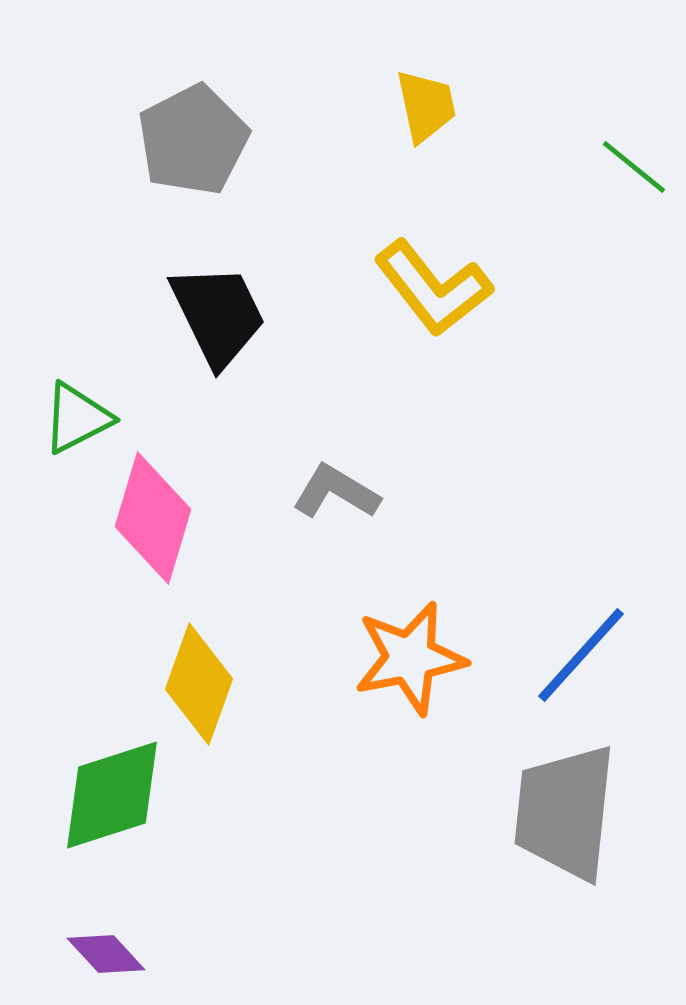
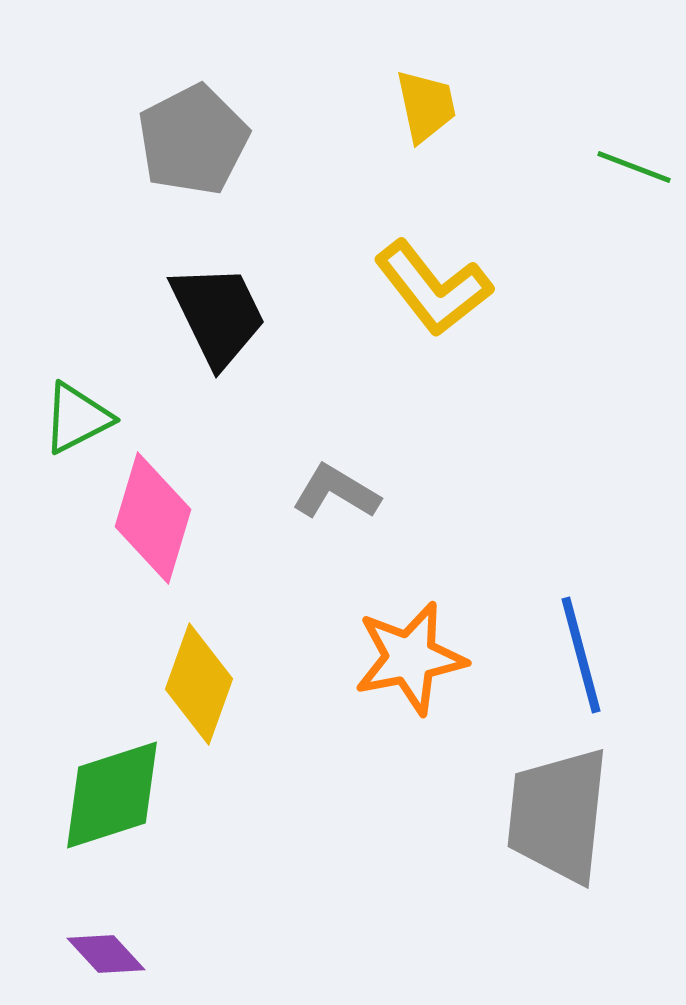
green line: rotated 18 degrees counterclockwise
blue line: rotated 57 degrees counterclockwise
gray trapezoid: moved 7 px left, 3 px down
